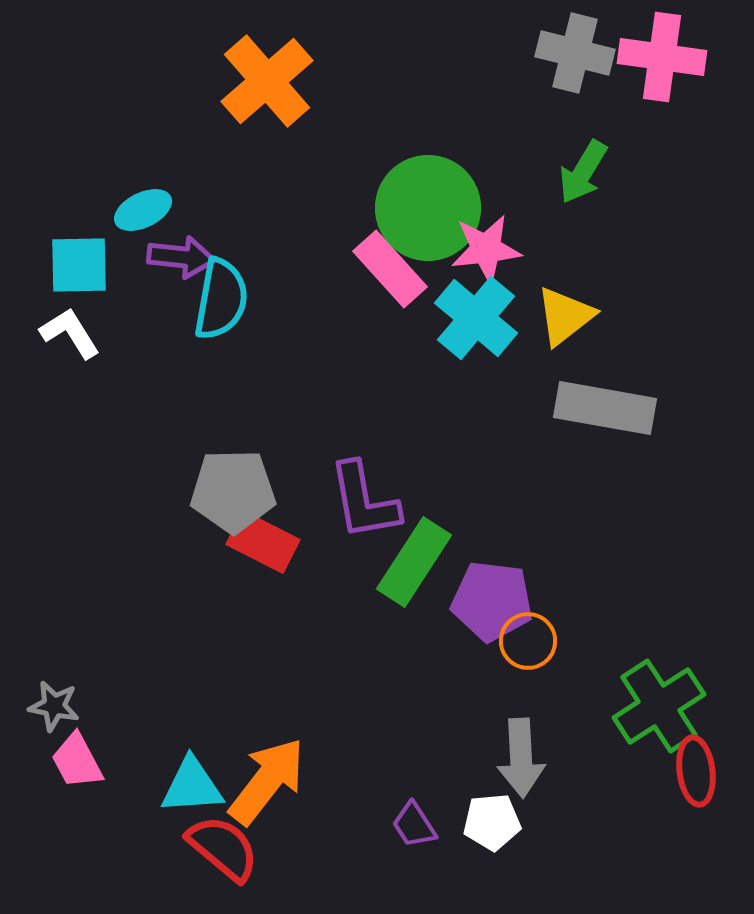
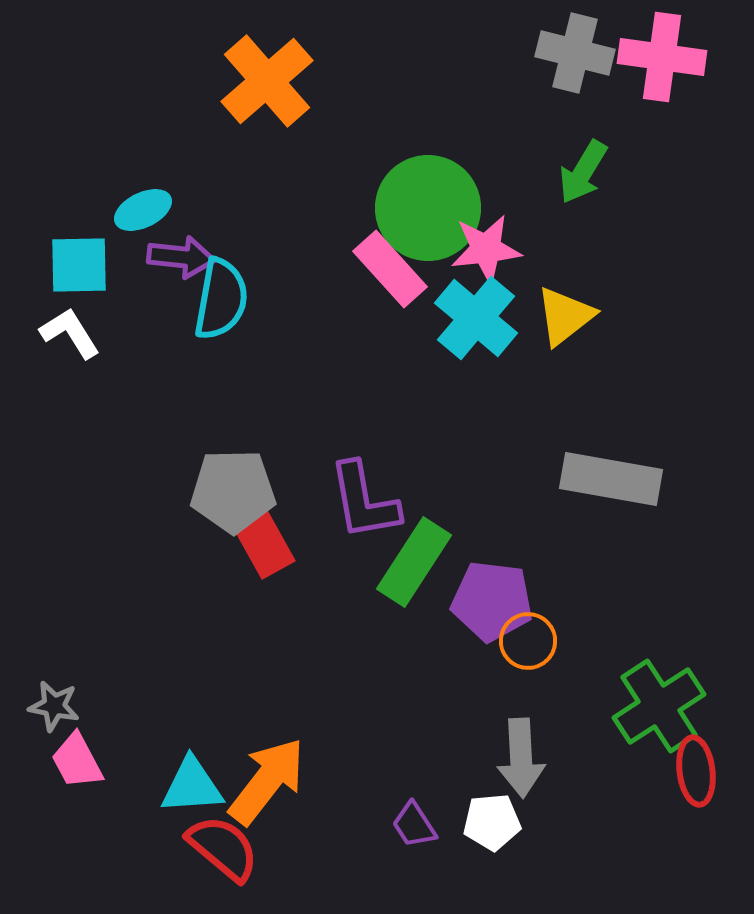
gray rectangle: moved 6 px right, 71 px down
red rectangle: rotated 34 degrees clockwise
